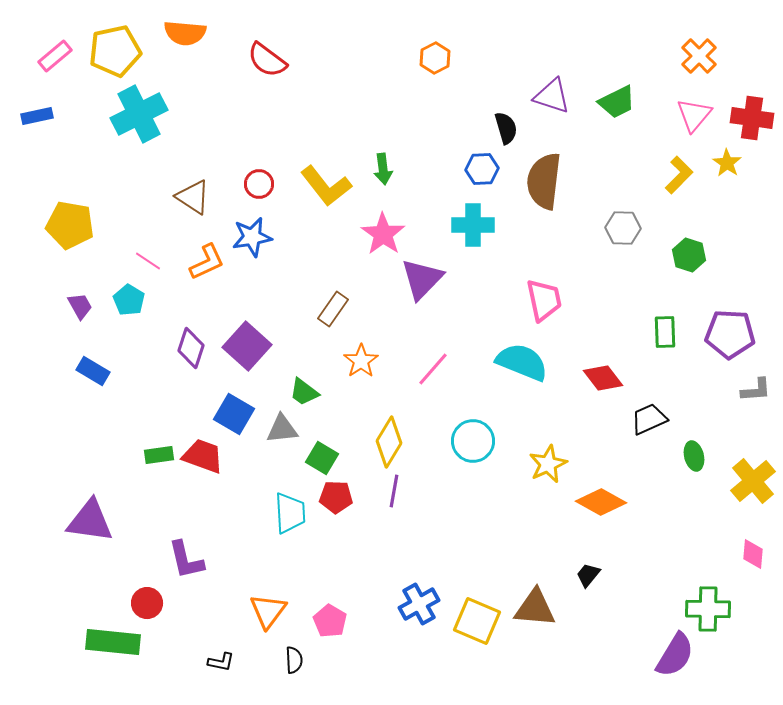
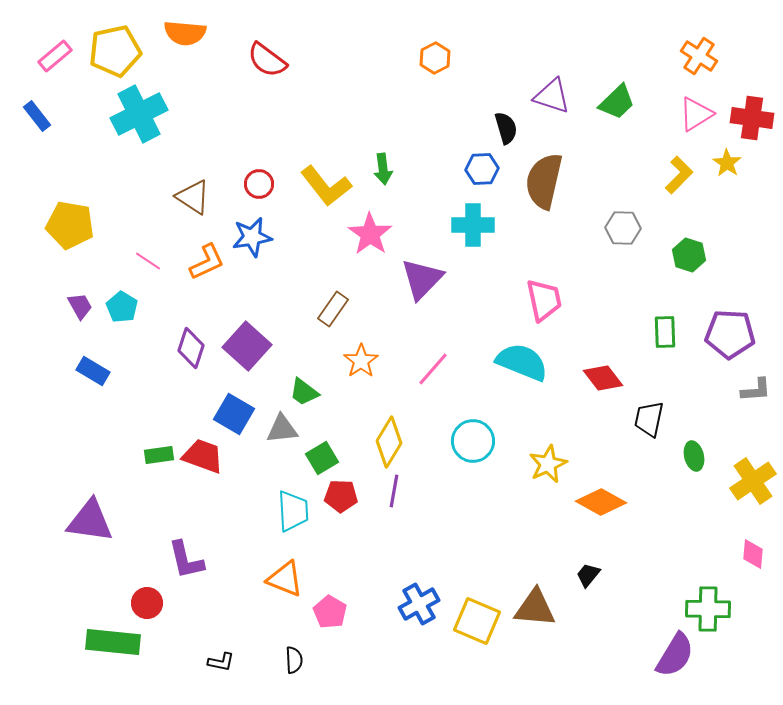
orange cross at (699, 56): rotated 12 degrees counterclockwise
green trapezoid at (617, 102): rotated 18 degrees counterclockwise
pink triangle at (694, 115): moved 2 px right, 1 px up; rotated 18 degrees clockwise
blue rectangle at (37, 116): rotated 64 degrees clockwise
brown semicircle at (544, 181): rotated 6 degrees clockwise
pink star at (383, 234): moved 13 px left
cyan pentagon at (129, 300): moved 7 px left, 7 px down
black trapezoid at (649, 419): rotated 54 degrees counterclockwise
green square at (322, 458): rotated 28 degrees clockwise
yellow cross at (753, 481): rotated 6 degrees clockwise
red pentagon at (336, 497): moved 5 px right, 1 px up
cyan trapezoid at (290, 513): moved 3 px right, 2 px up
orange triangle at (268, 611): moved 17 px right, 32 px up; rotated 45 degrees counterclockwise
pink pentagon at (330, 621): moved 9 px up
